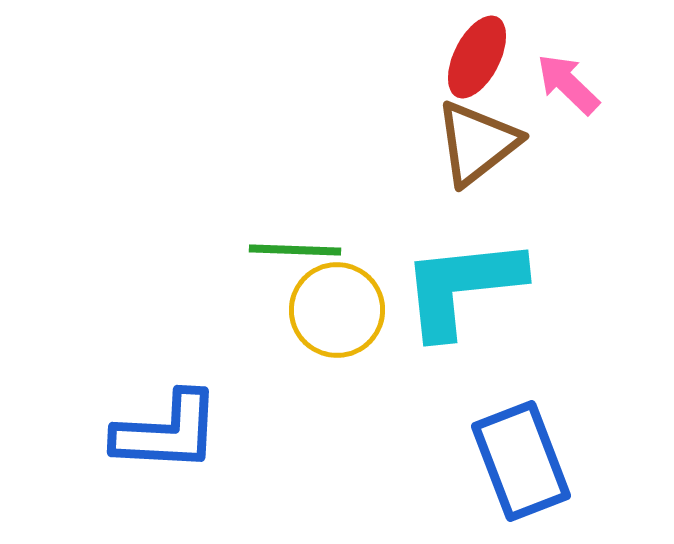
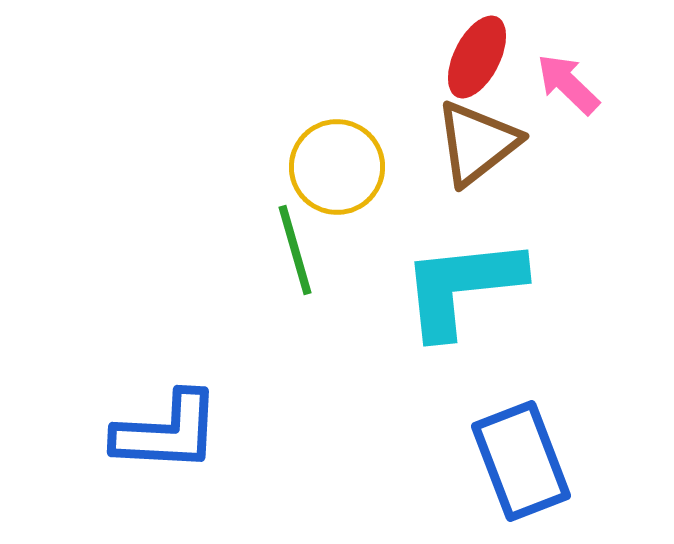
green line: rotated 72 degrees clockwise
yellow circle: moved 143 px up
